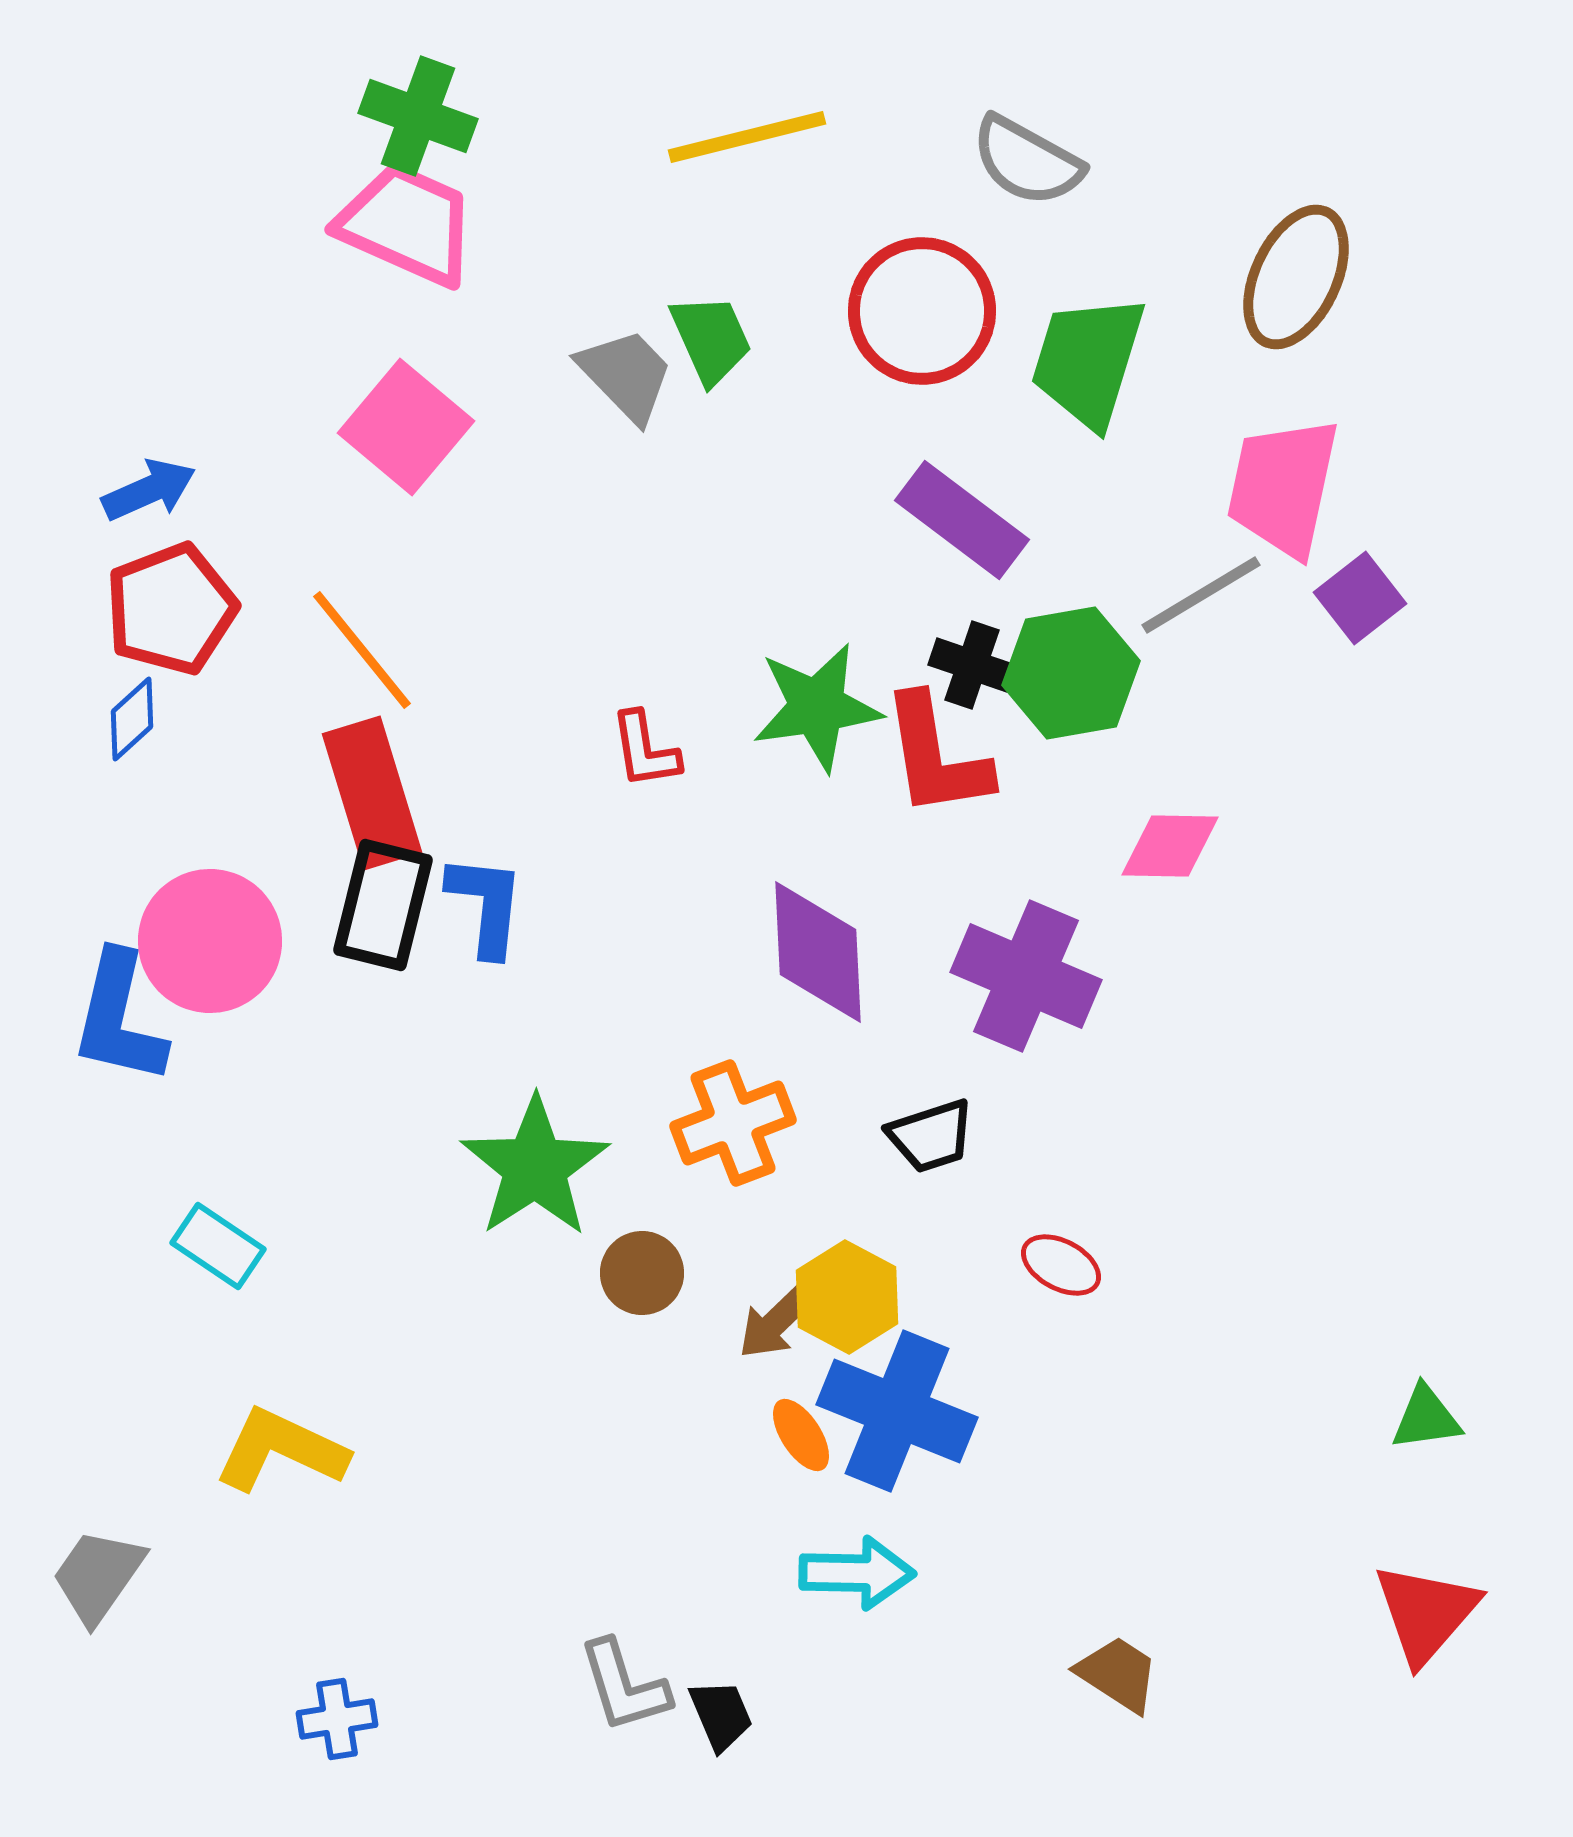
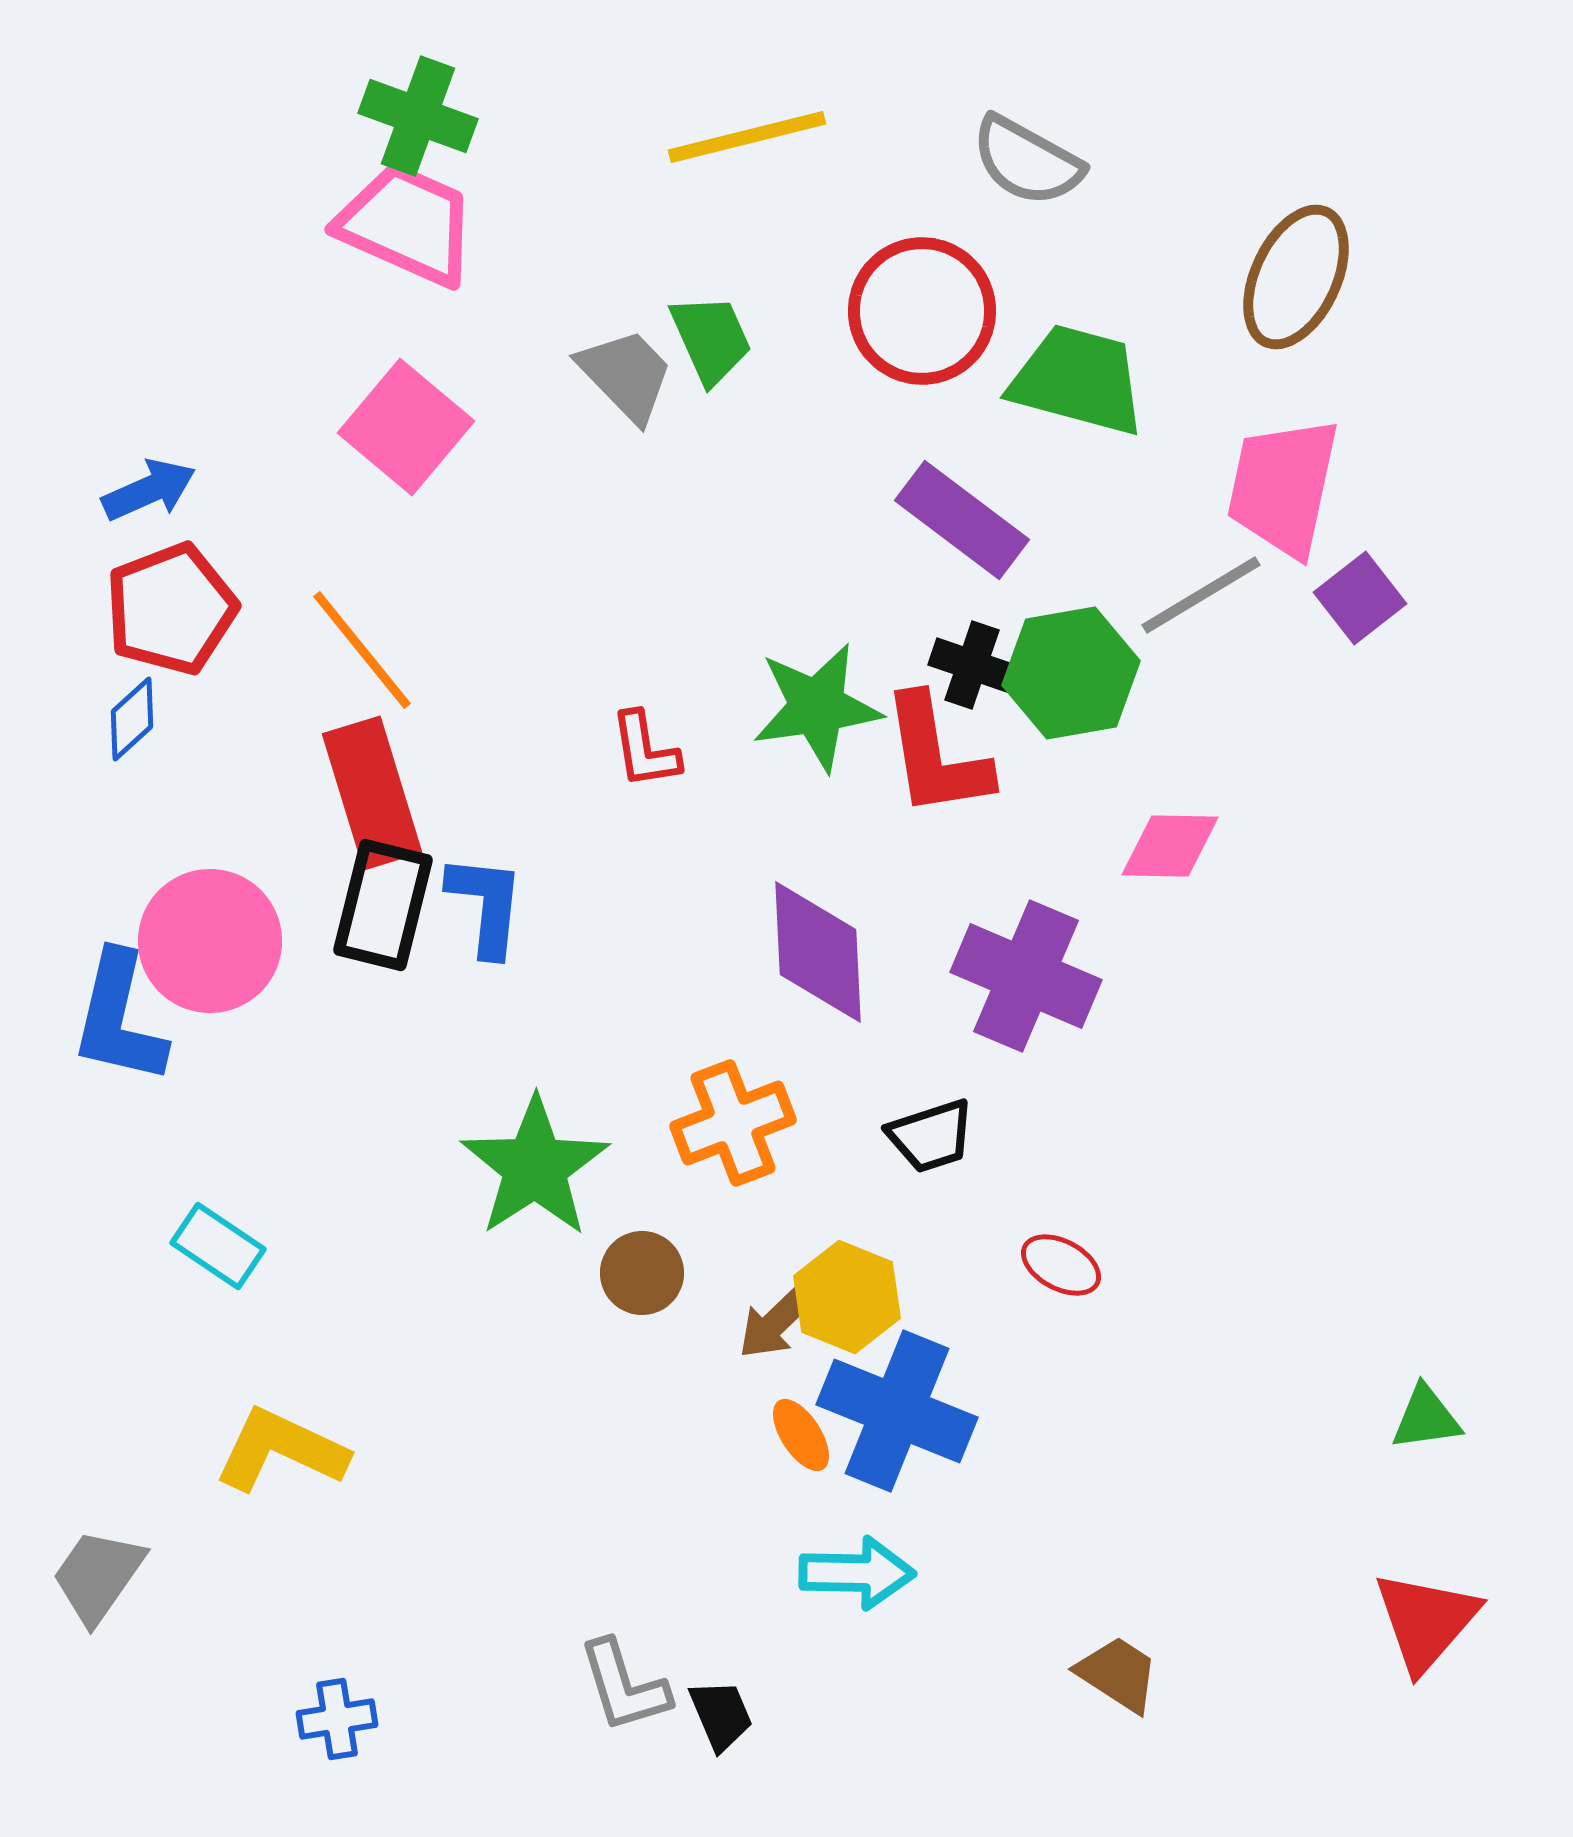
green trapezoid at (1088, 361): moved 10 px left, 19 px down; rotated 88 degrees clockwise
yellow hexagon at (847, 1297): rotated 6 degrees counterclockwise
red triangle at (1426, 1613): moved 8 px down
